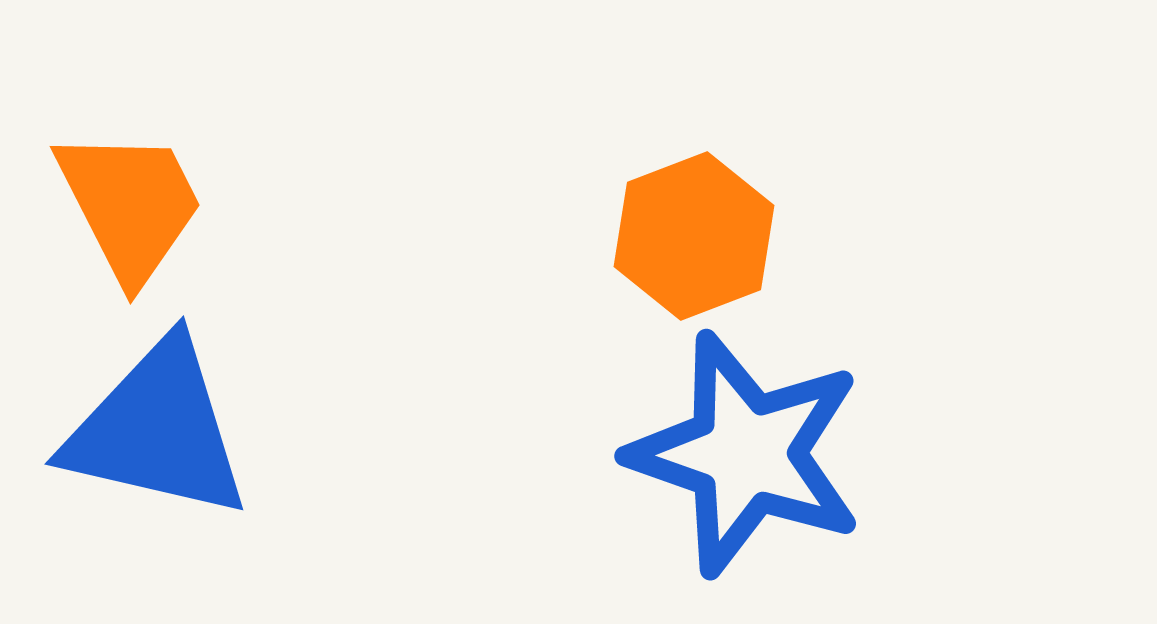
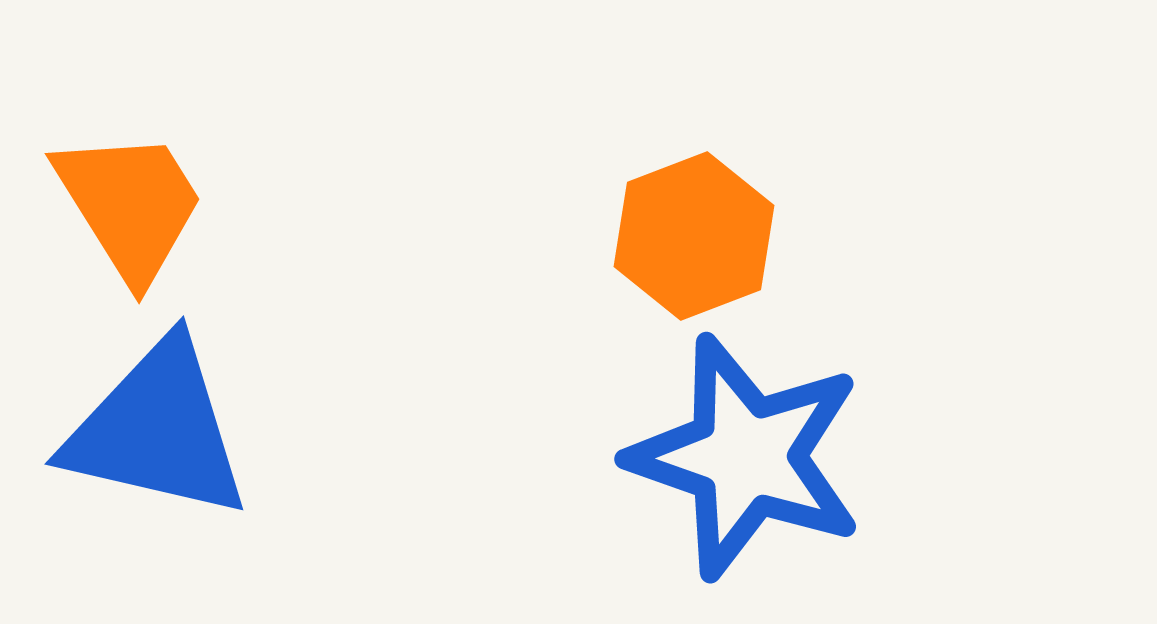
orange trapezoid: rotated 5 degrees counterclockwise
blue star: moved 3 px down
